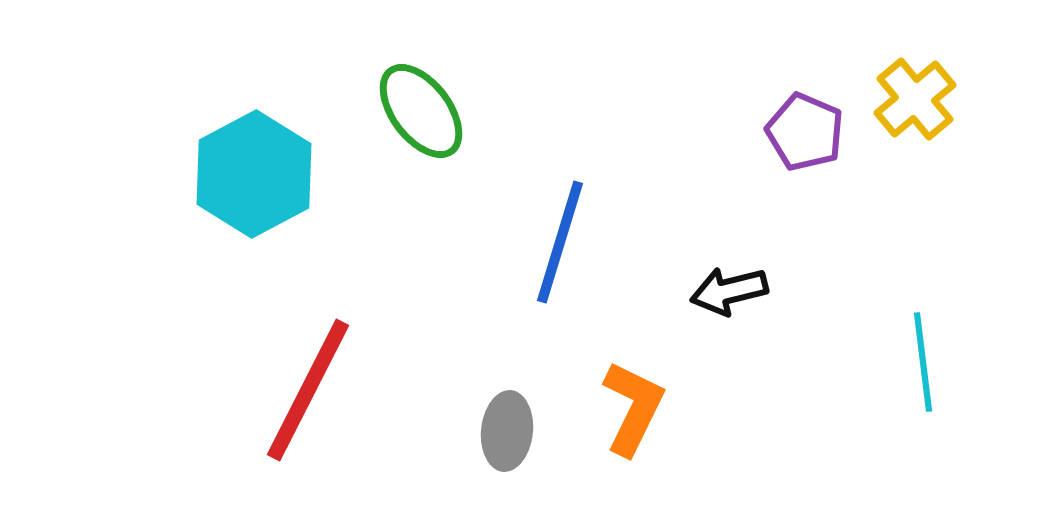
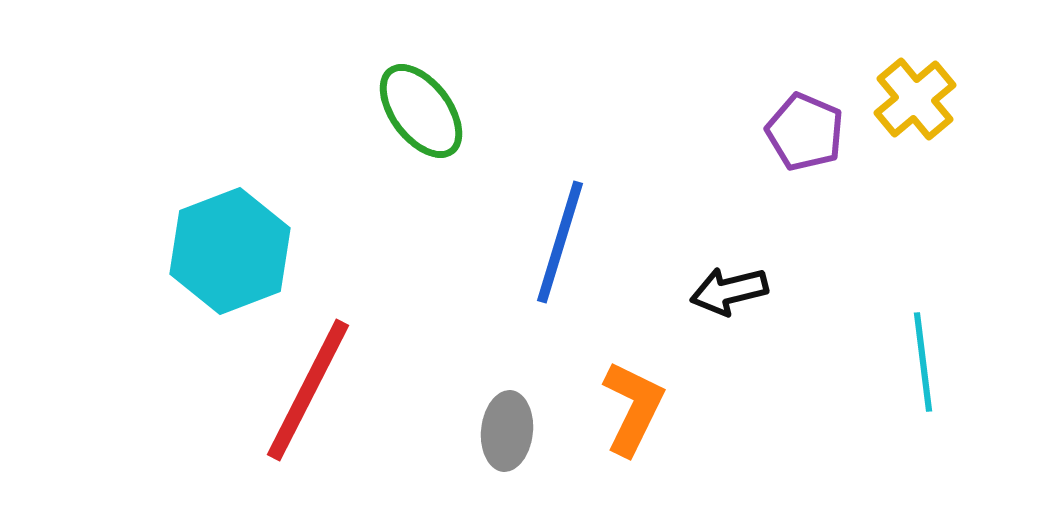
cyan hexagon: moved 24 px left, 77 px down; rotated 7 degrees clockwise
